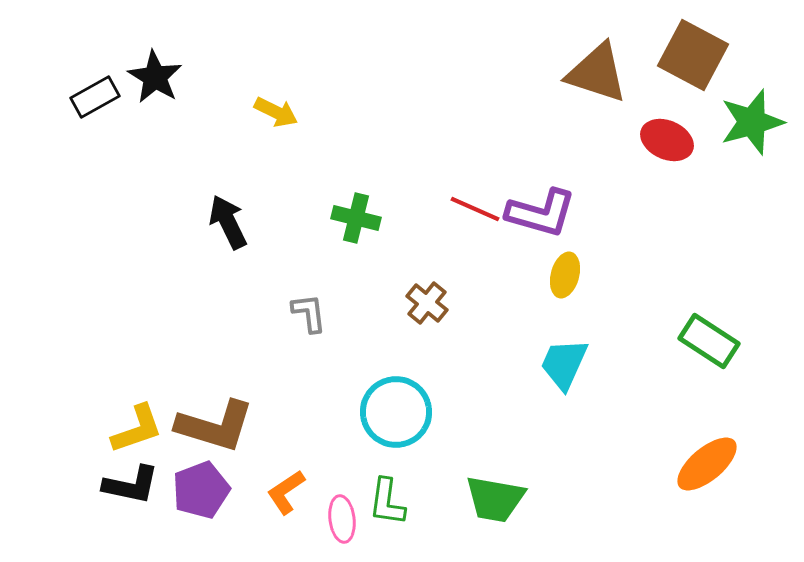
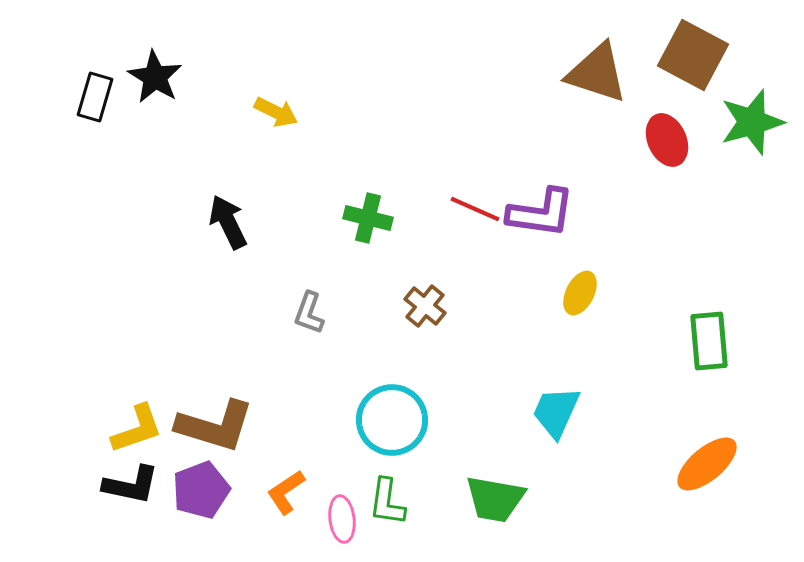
black rectangle: rotated 45 degrees counterclockwise
red ellipse: rotated 42 degrees clockwise
purple L-shape: rotated 8 degrees counterclockwise
green cross: moved 12 px right
yellow ellipse: moved 15 px right, 18 px down; rotated 12 degrees clockwise
brown cross: moved 2 px left, 3 px down
gray L-shape: rotated 153 degrees counterclockwise
green rectangle: rotated 52 degrees clockwise
cyan trapezoid: moved 8 px left, 48 px down
cyan circle: moved 4 px left, 8 px down
